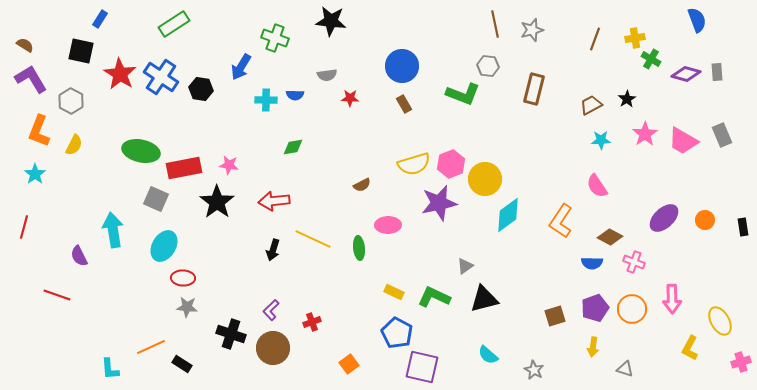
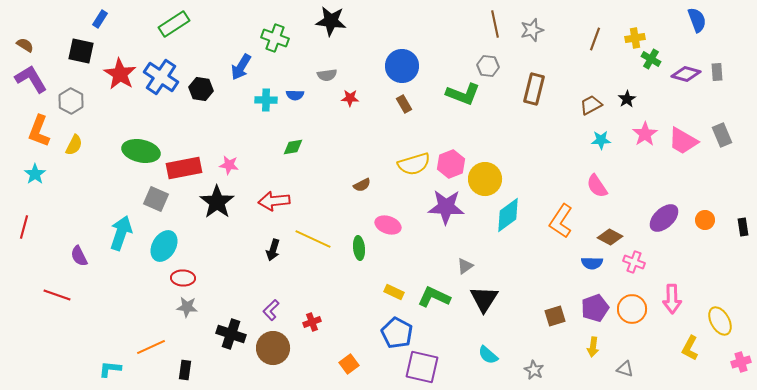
purple star at (439, 203): moved 7 px right, 4 px down; rotated 15 degrees clockwise
pink ellipse at (388, 225): rotated 20 degrees clockwise
cyan arrow at (113, 230): moved 8 px right, 3 px down; rotated 28 degrees clockwise
black triangle at (484, 299): rotated 44 degrees counterclockwise
black rectangle at (182, 364): moved 3 px right, 6 px down; rotated 66 degrees clockwise
cyan L-shape at (110, 369): rotated 100 degrees clockwise
